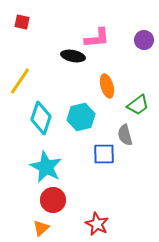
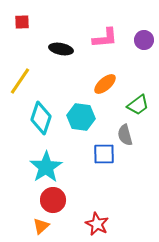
red square: rotated 14 degrees counterclockwise
pink L-shape: moved 8 px right
black ellipse: moved 12 px left, 7 px up
orange ellipse: moved 2 px left, 2 px up; rotated 65 degrees clockwise
cyan hexagon: rotated 20 degrees clockwise
cyan star: rotated 12 degrees clockwise
orange triangle: moved 2 px up
